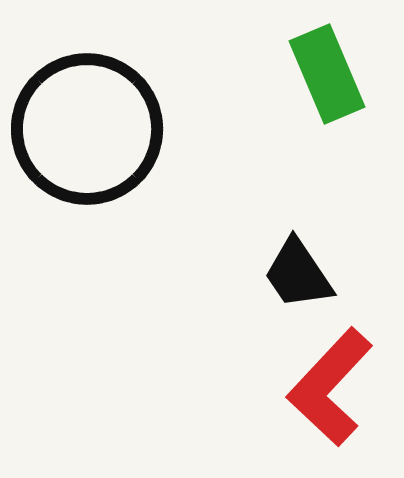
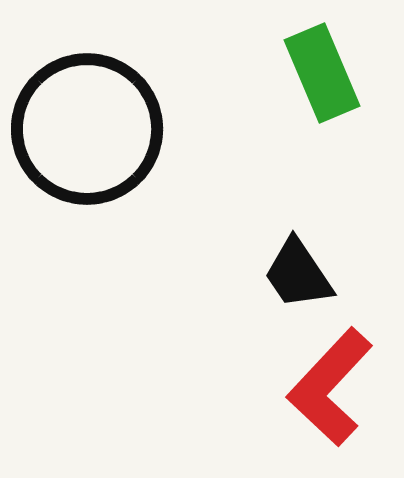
green rectangle: moved 5 px left, 1 px up
